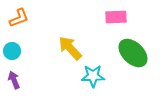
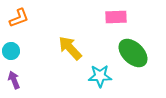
cyan circle: moved 1 px left
cyan star: moved 7 px right
